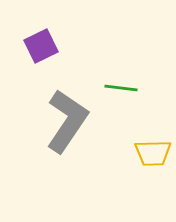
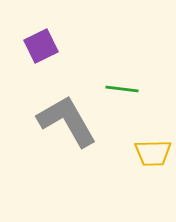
green line: moved 1 px right, 1 px down
gray L-shape: rotated 64 degrees counterclockwise
